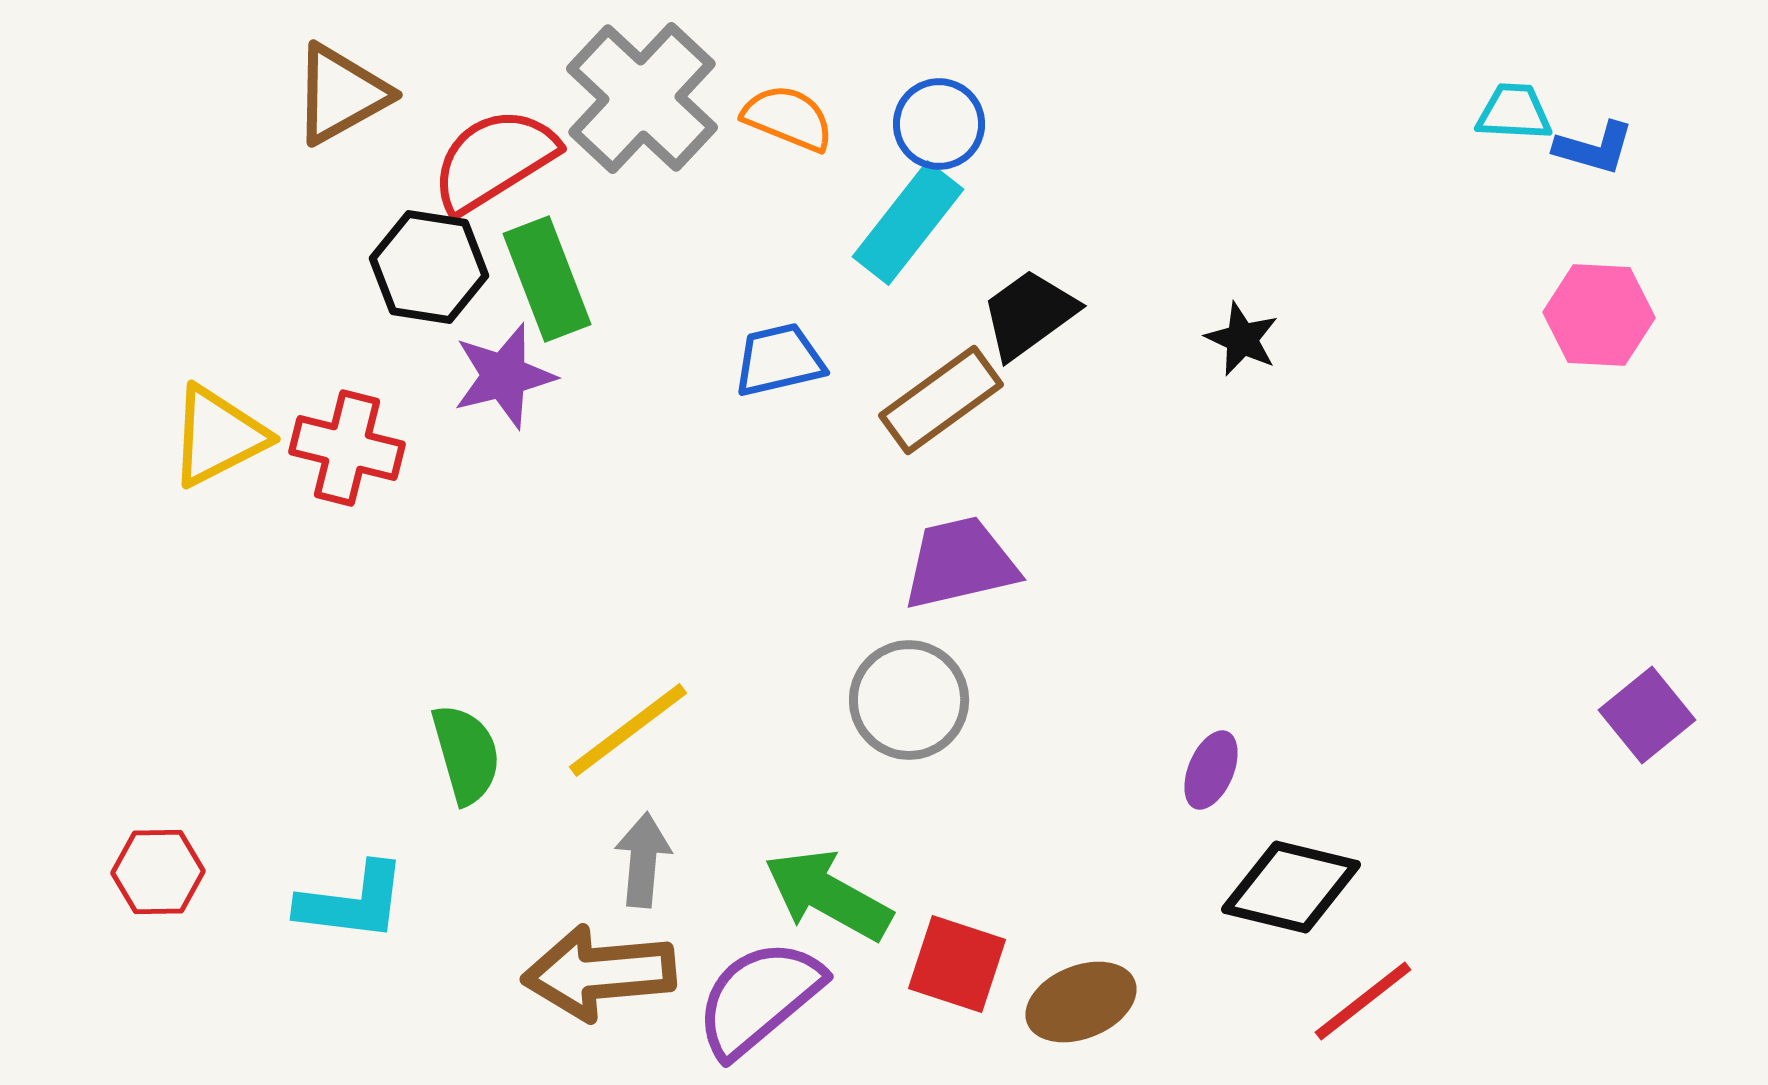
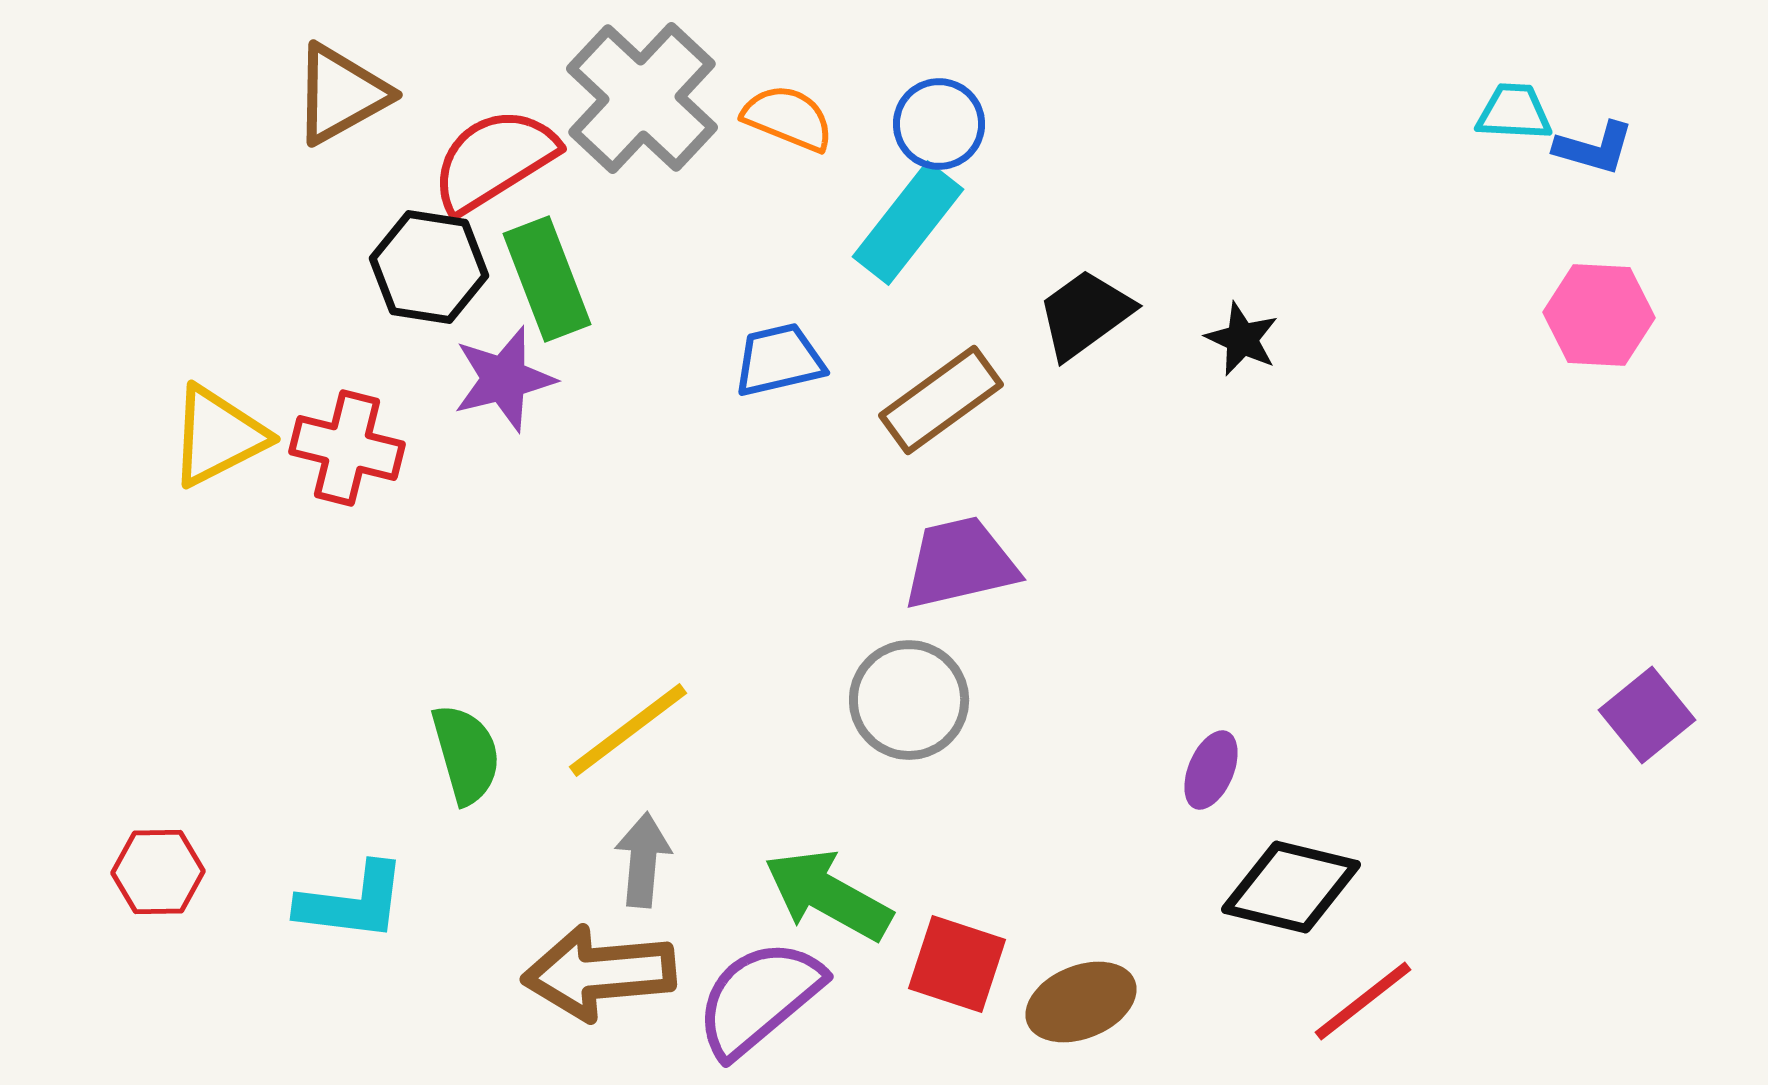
black trapezoid: moved 56 px right
purple star: moved 3 px down
